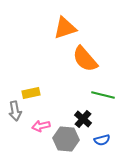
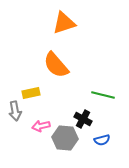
orange triangle: moved 1 px left, 5 px up
orange semicircle: moved 29 px left, 6 px down
black cross: rotated 12 degrees counterclockwise
gray hexagon: moved 1 px left, 1 px up
